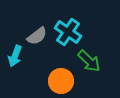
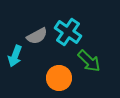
gray semicircle: rotated 10 degrees clockwise
orange circle: moved 2 px left, 3 px up
